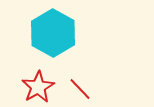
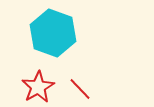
cyan hexagon: rotated 9 degrees counterclockwise
